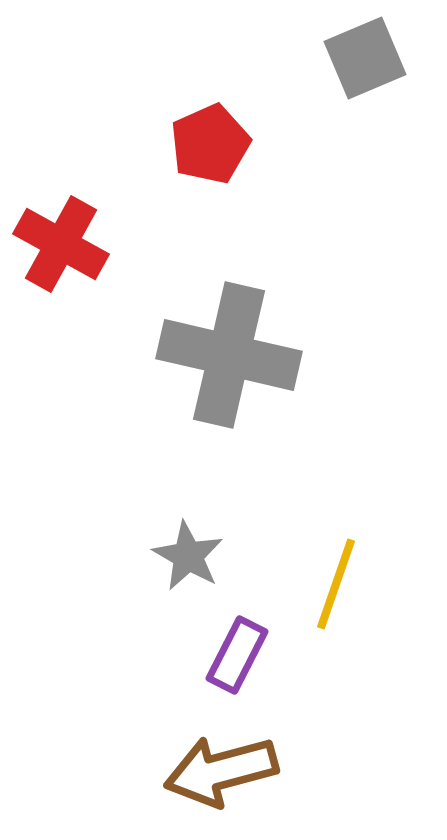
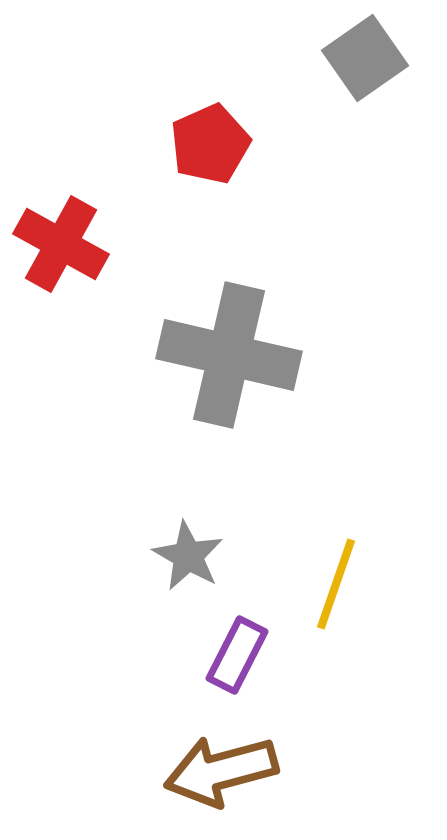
gray square: rotated 12 degrees counterclockwise
